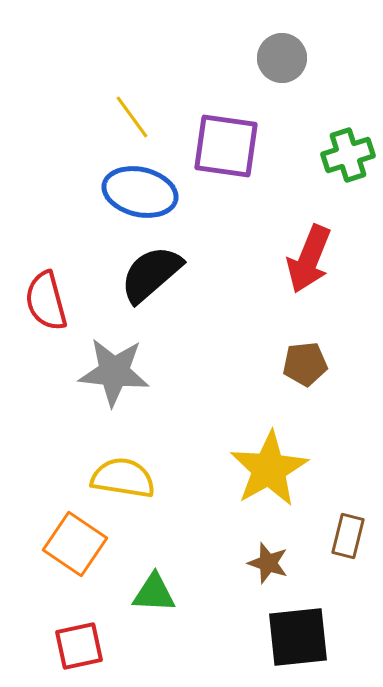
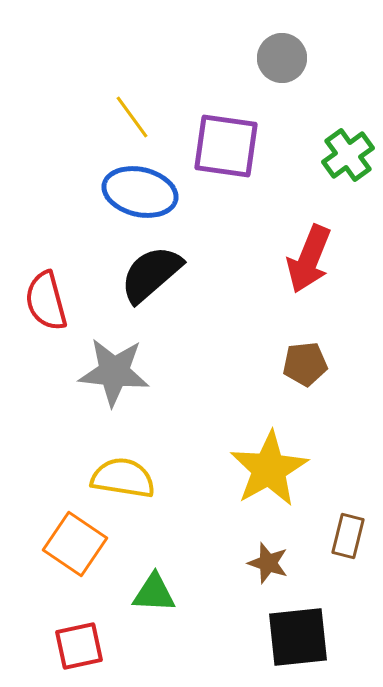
green cross: rotated 18 degrees counterclockwise
